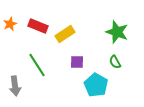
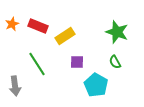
orange star: moved 2 px right
yellow rectangle: moved 2 px down
green line: moved 1 px up
